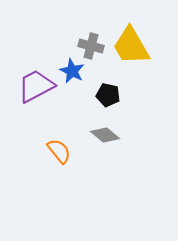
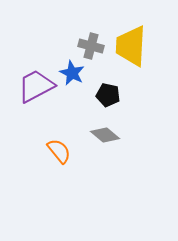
yellow trapezoid: rotated 33 degrees clockwise
blue star: moved 2 px down
